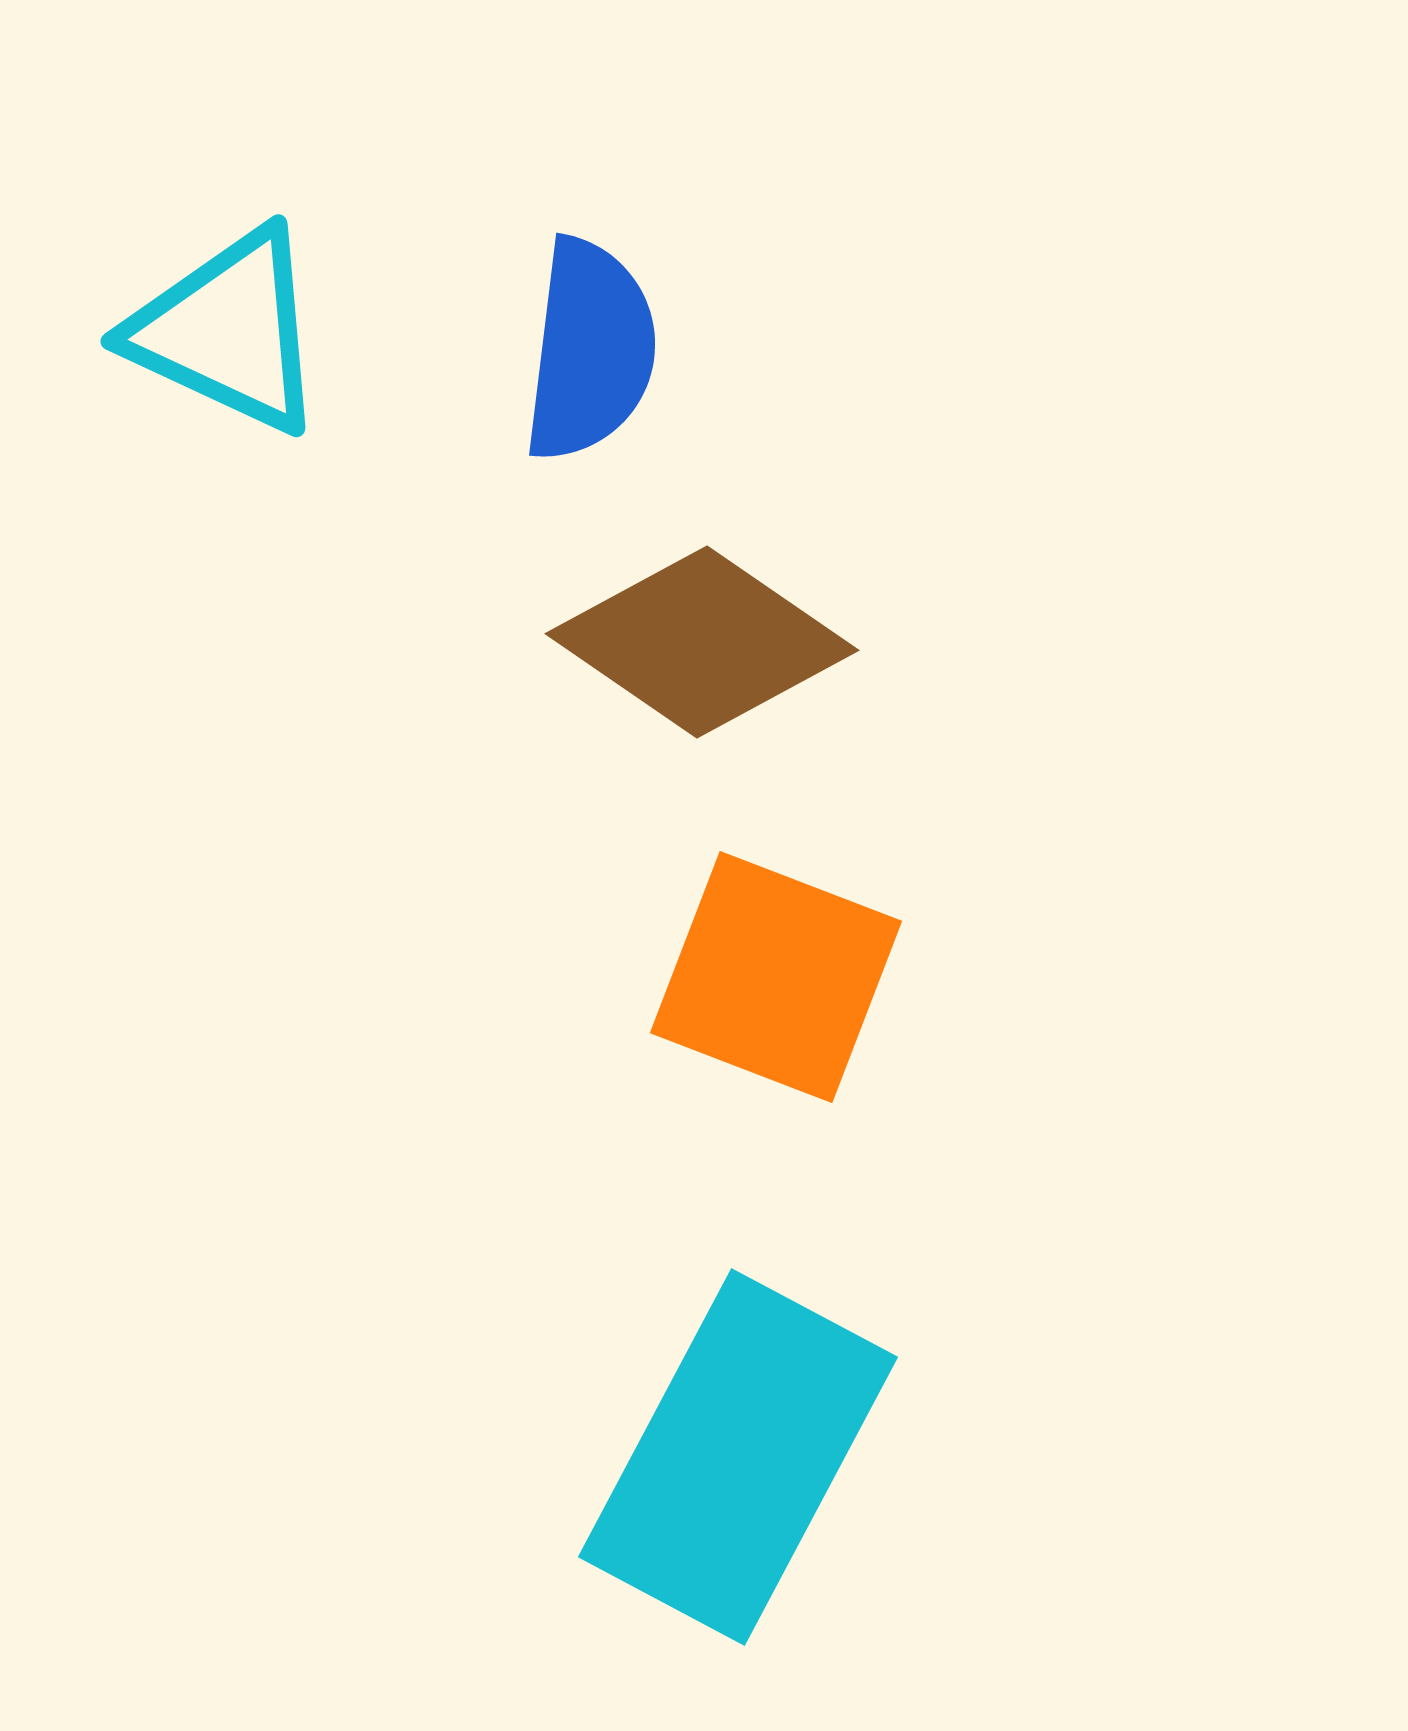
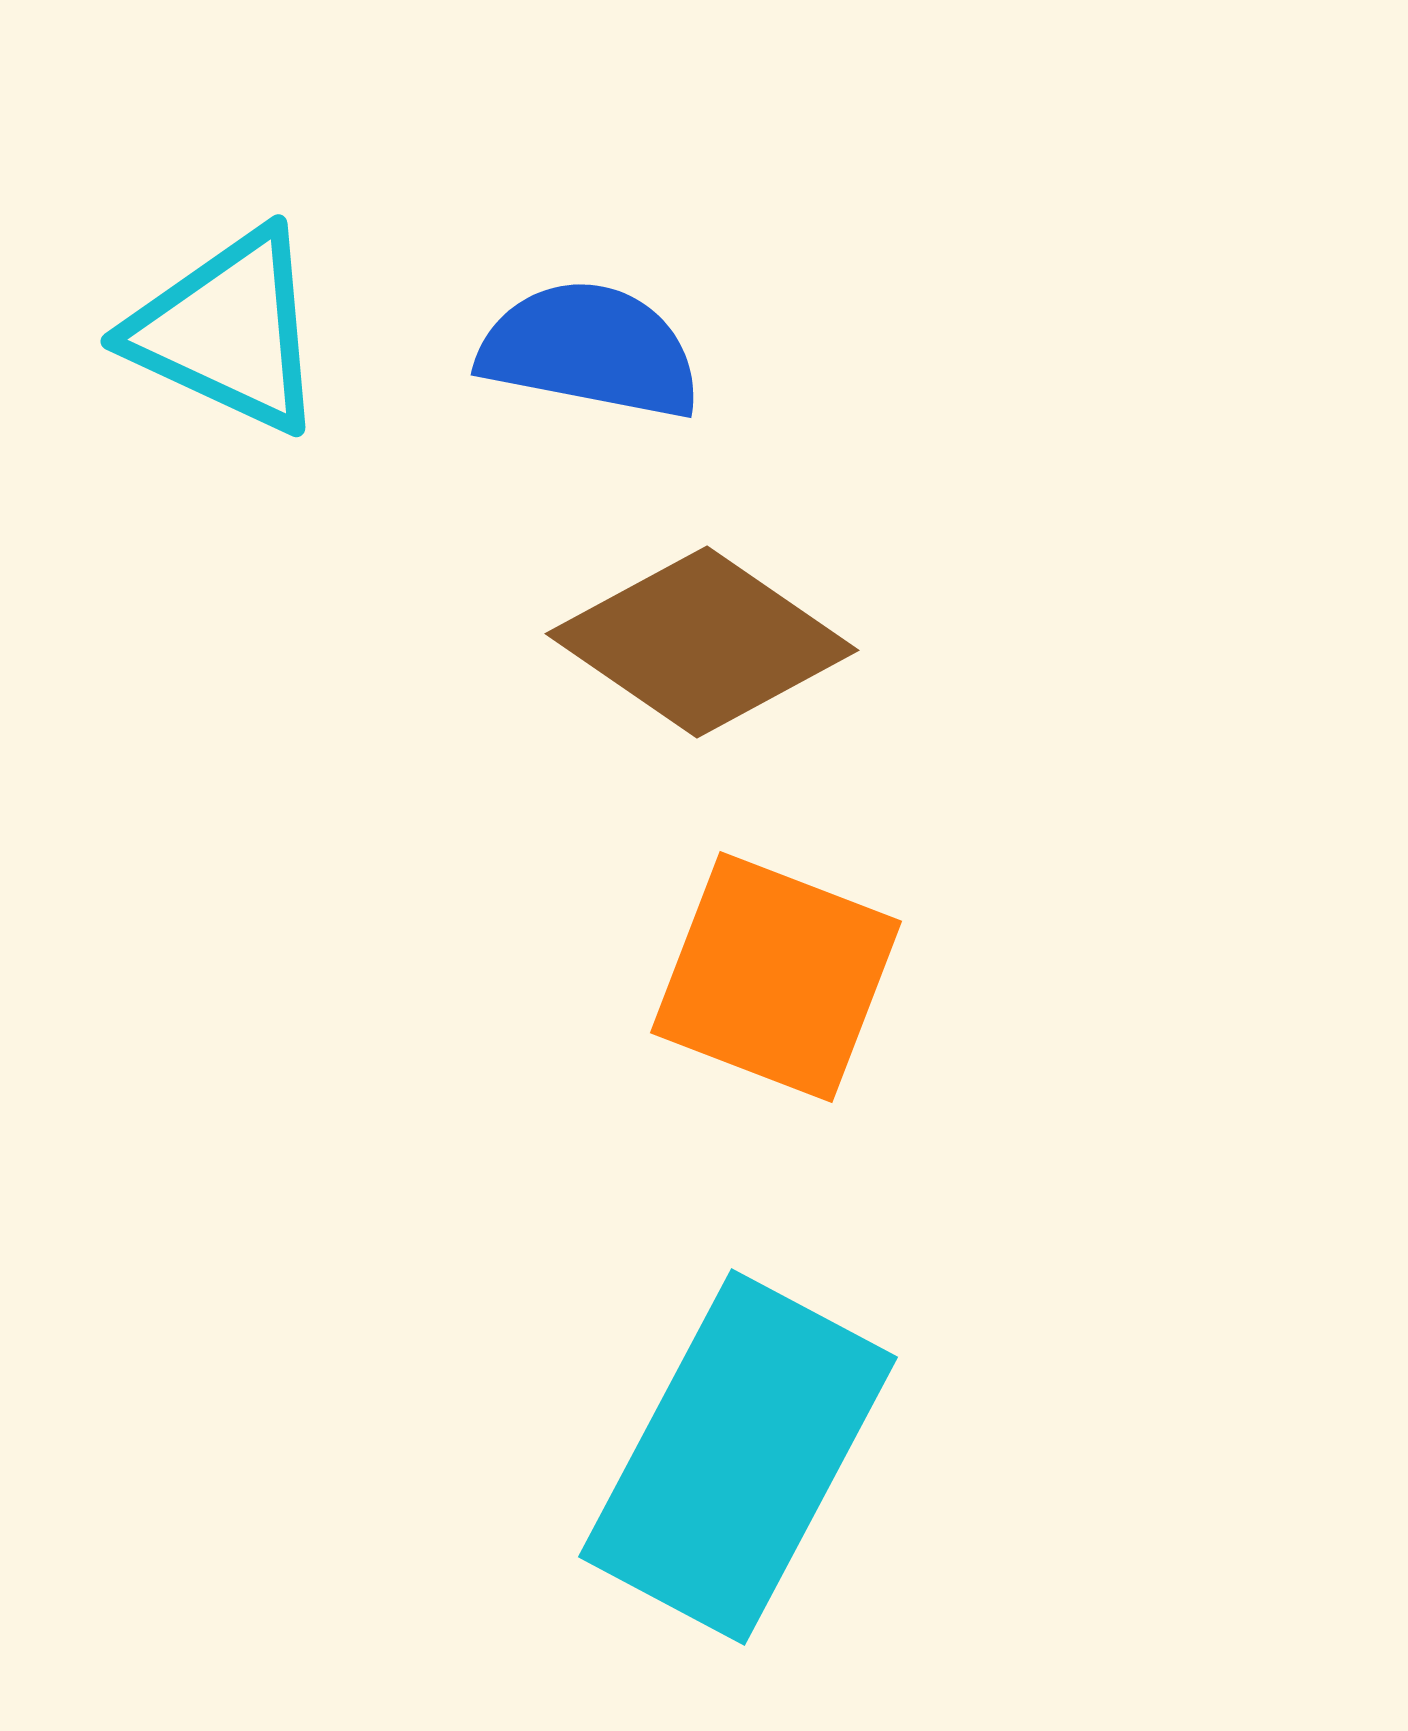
blue semicircle: rotated 86 degrees counterclockwise
